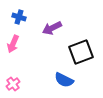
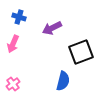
blue semicircle: moved 1 px left, 1 px down; rotated 102 degrees counterclockwise
